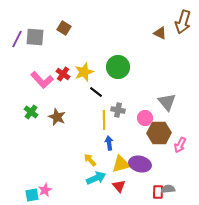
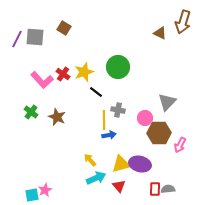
gray triangle: rotated 24 degrees clockwise
blue arrow: moved 8 px up; rotated 88 degrees clockwise
red rectangle: moved 3 px left, 3 px up
